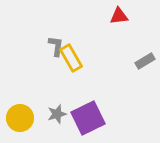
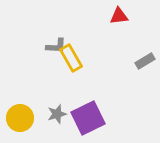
gray L-shape: rotated 85 degrees clockwise
